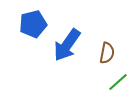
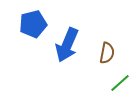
blue arrow: rotated 12 degrees counterclockwise
green line: moved 2 px right, 1 px down
